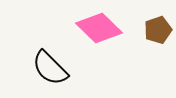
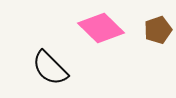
pink diamond: moved 2 px right
